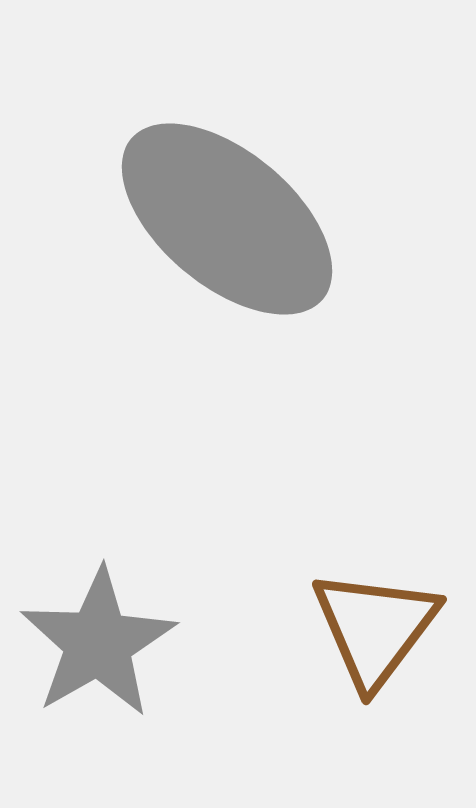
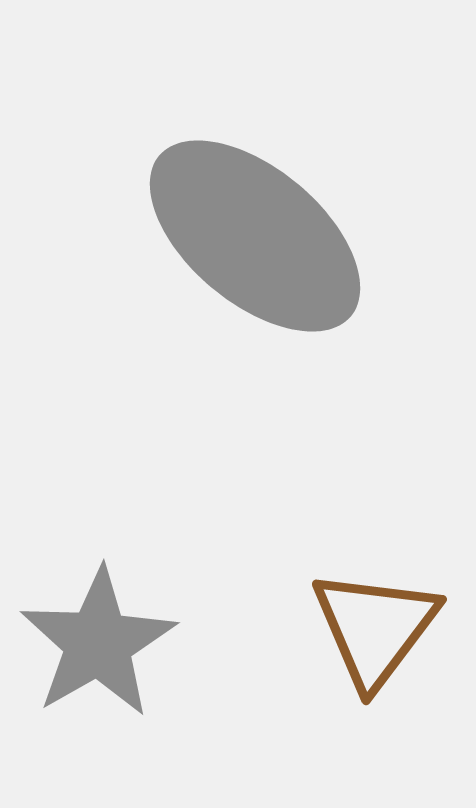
gray ellipse: moved 28 px right, 17 px down
